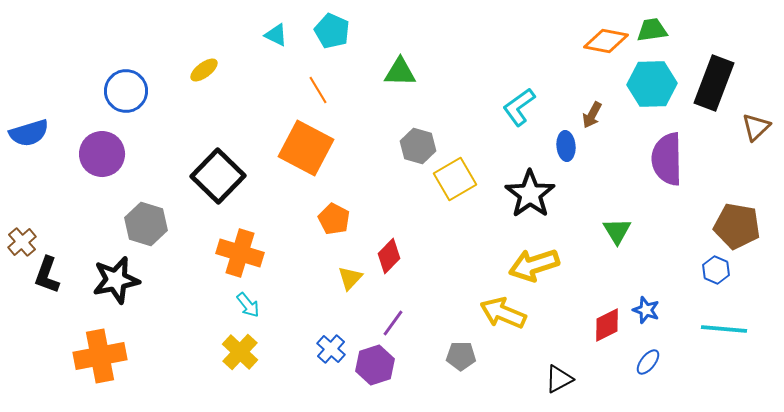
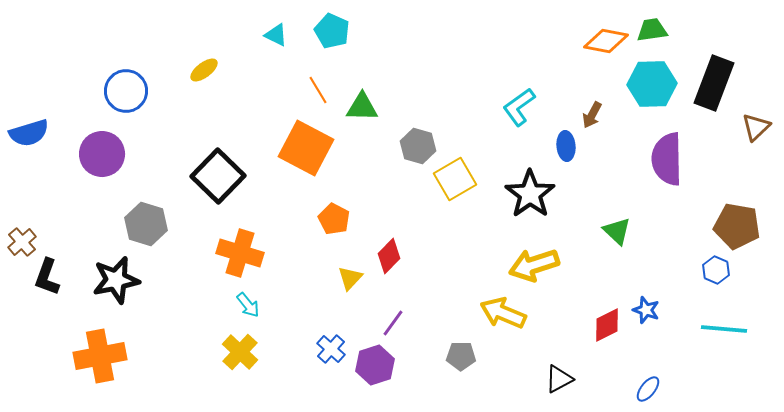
green triangle at (400, 72): moved 38 px left, 35 px down
green triangle at (617, 231): rotated 16 degrees counterclockwise
black L-shape at (47, 275): moved 2 px down
blue ellipse at (648, 362): moved 27 px down
